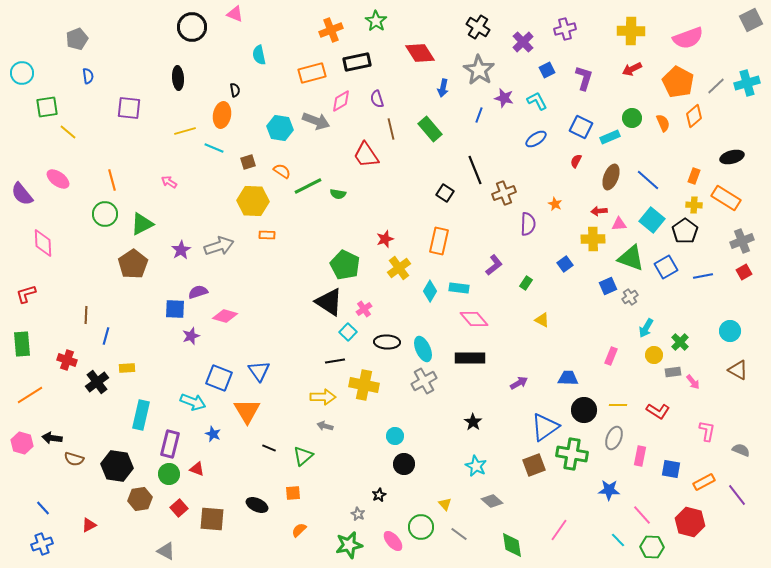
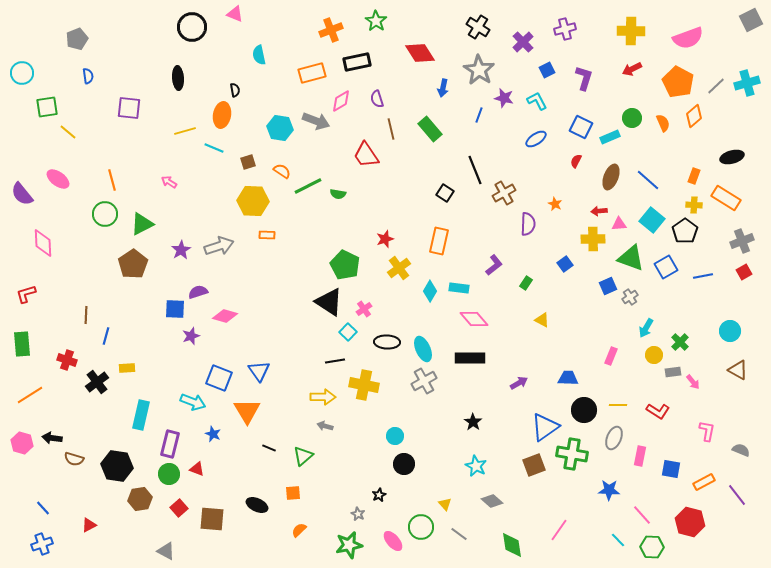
brown cross at (504, 193): rotated 10 degrees counterclockwise
